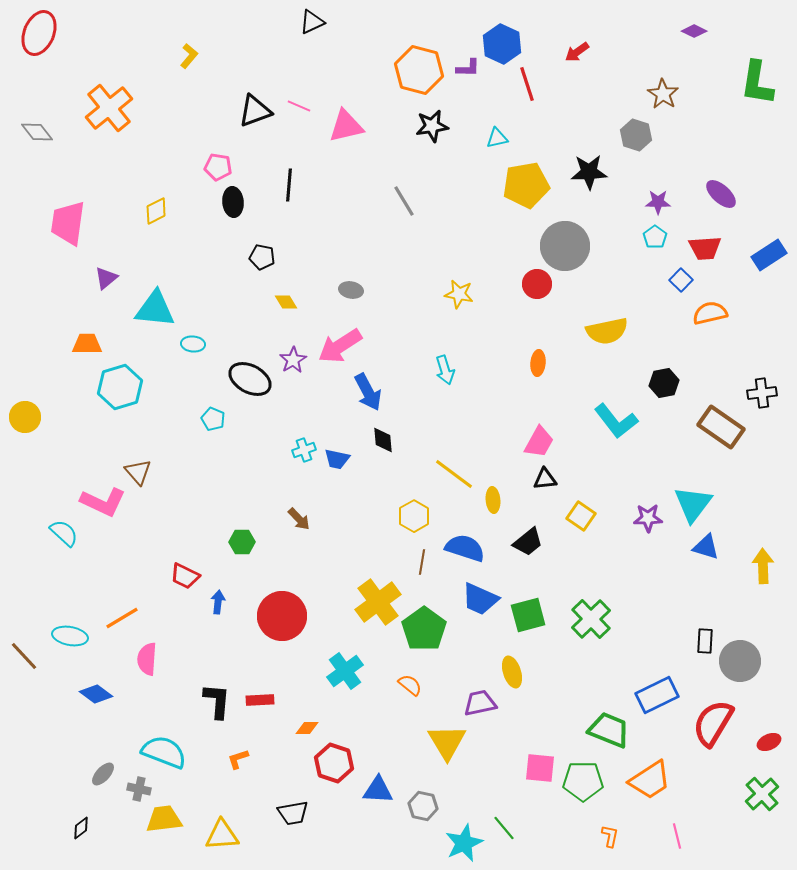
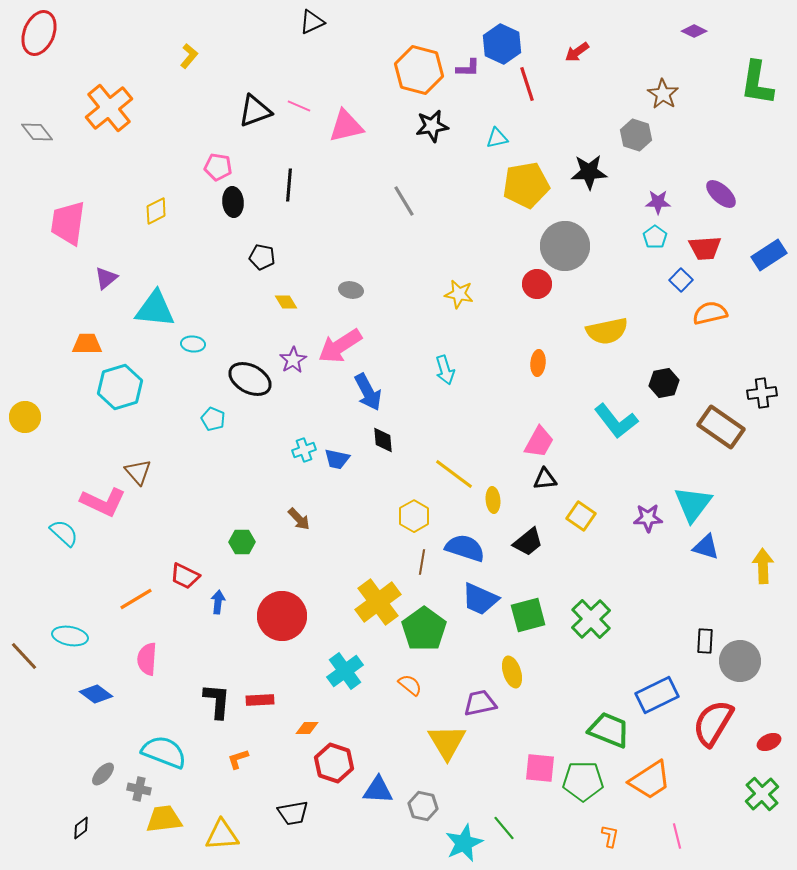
orange line at (122, 618): moved 14 px right, 19 px up
